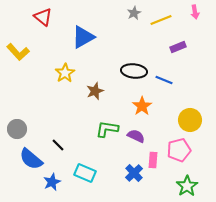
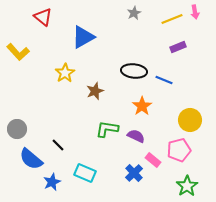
yellow line: moved 11 px right, 1 px up
pink rectangle: rotated 56 degrees counterclockwise
